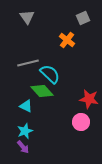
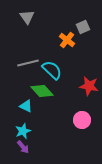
gray square: moved 9 px down
cyan semicircle: moved 2 px right, 4 px up
red star: moved 13 px up
pink circle: moved 1 px right, 2 px up
cyan star: moved 2 px left
